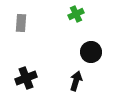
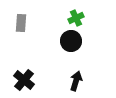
green cross: moved 4 px down
black circle: moved 20 px left, 11 px up
black cross: moved 2 px left, 2 px down; rotated 30 degrees counterclockwise
